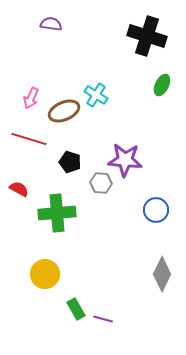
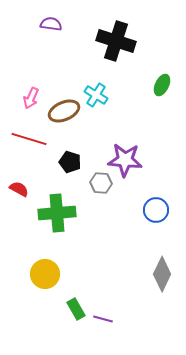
black cross: moved 31 px left, 5 px down
